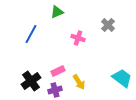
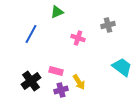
gray cross: rotated 32 degrees clockwise
pink rectangle: moved 2 px left; rotated 40 degrees clockwise
cyan trapezoid: moved 11 px up
purple cross: moved 6 px right
